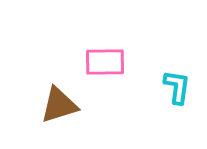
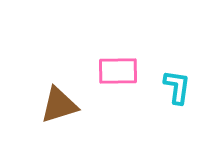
pink rectangle: moved 13 px right, 9 px down
